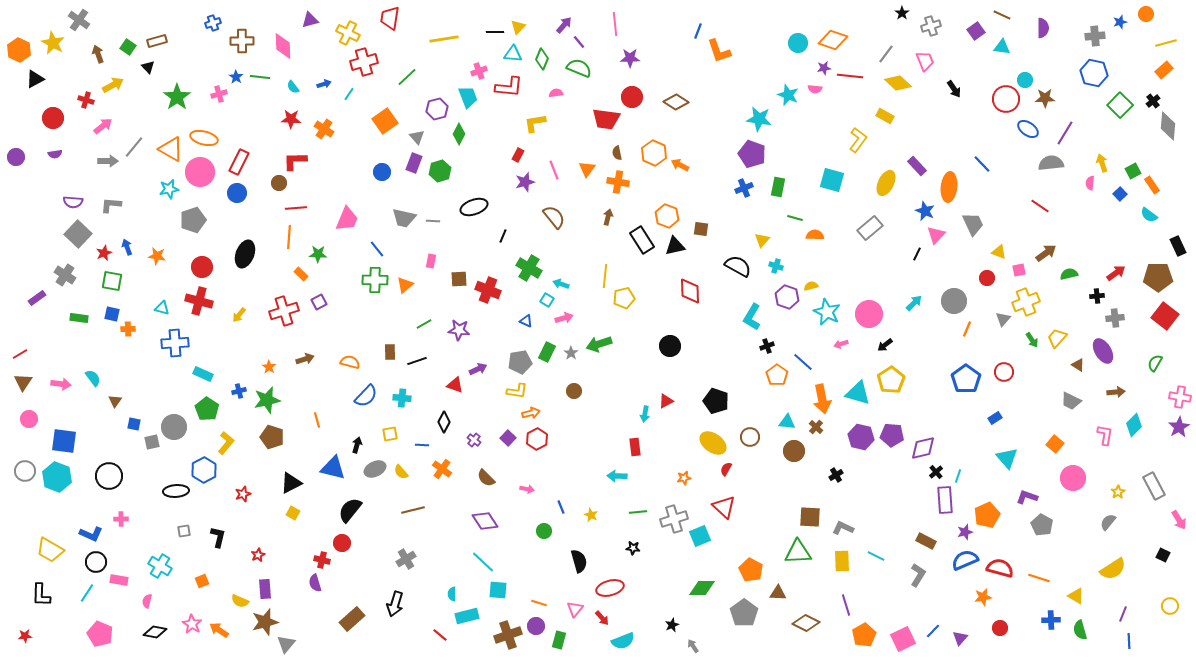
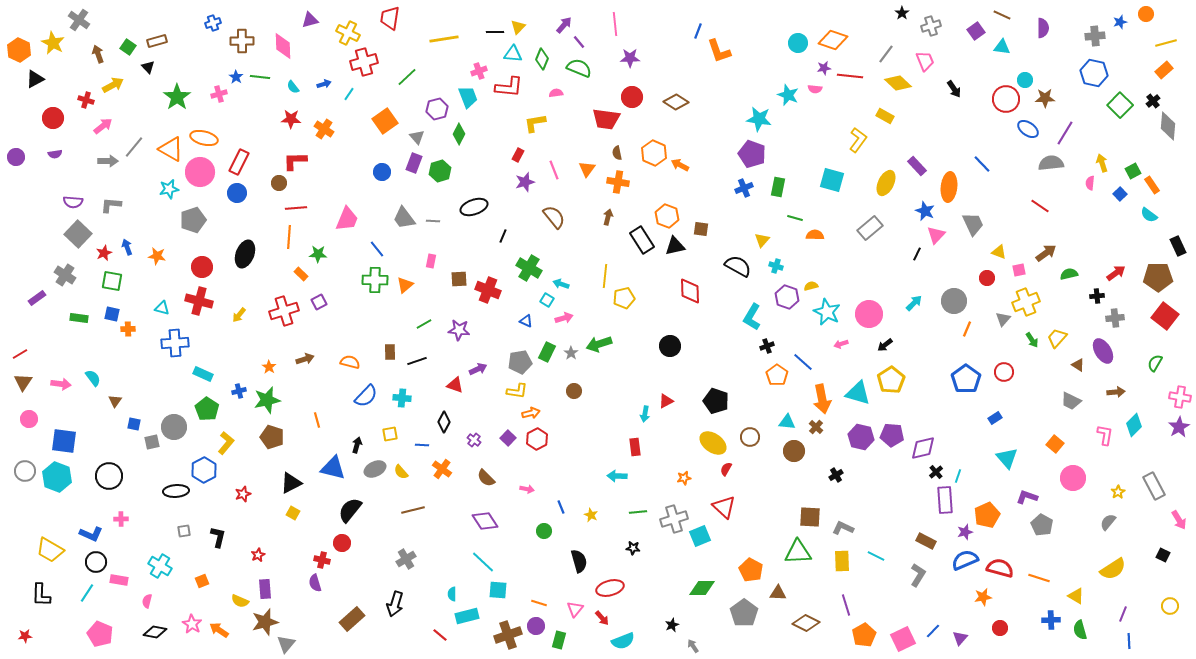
gray trapezoid at (404, 218): rotated 40 degrees clockwise
